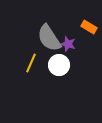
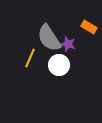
yellow line: moved 1 px left, 5 px up
